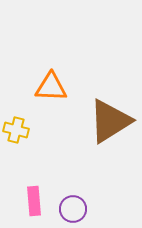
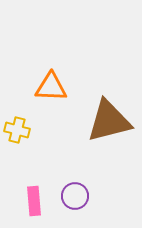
brown triangle: moved 1 px left; rotated 18 degrees clockwise
yellow cross: moved 1 px right
purple circle: moved 2 px right, 13 px up
